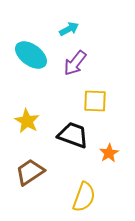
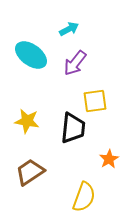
yellow square: rotated 10 degrees counterclockwise
yellow star: rotated 20 degrees counterclockwise
black trapezoid: moved 7 px up; rotated 76 degrees clockwise
orange star: moved 6 px down
